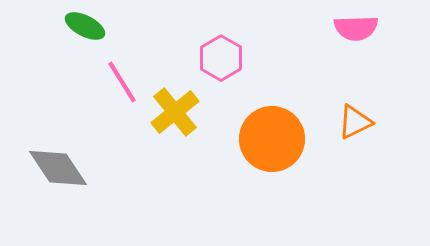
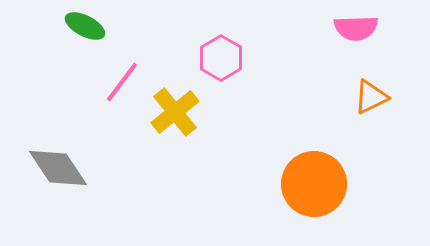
pink line: rotated 69 degrees clockwise
orange triangle: moved 16 px right, 25 px up
orange circle: moved 42 px right, 45 px down
